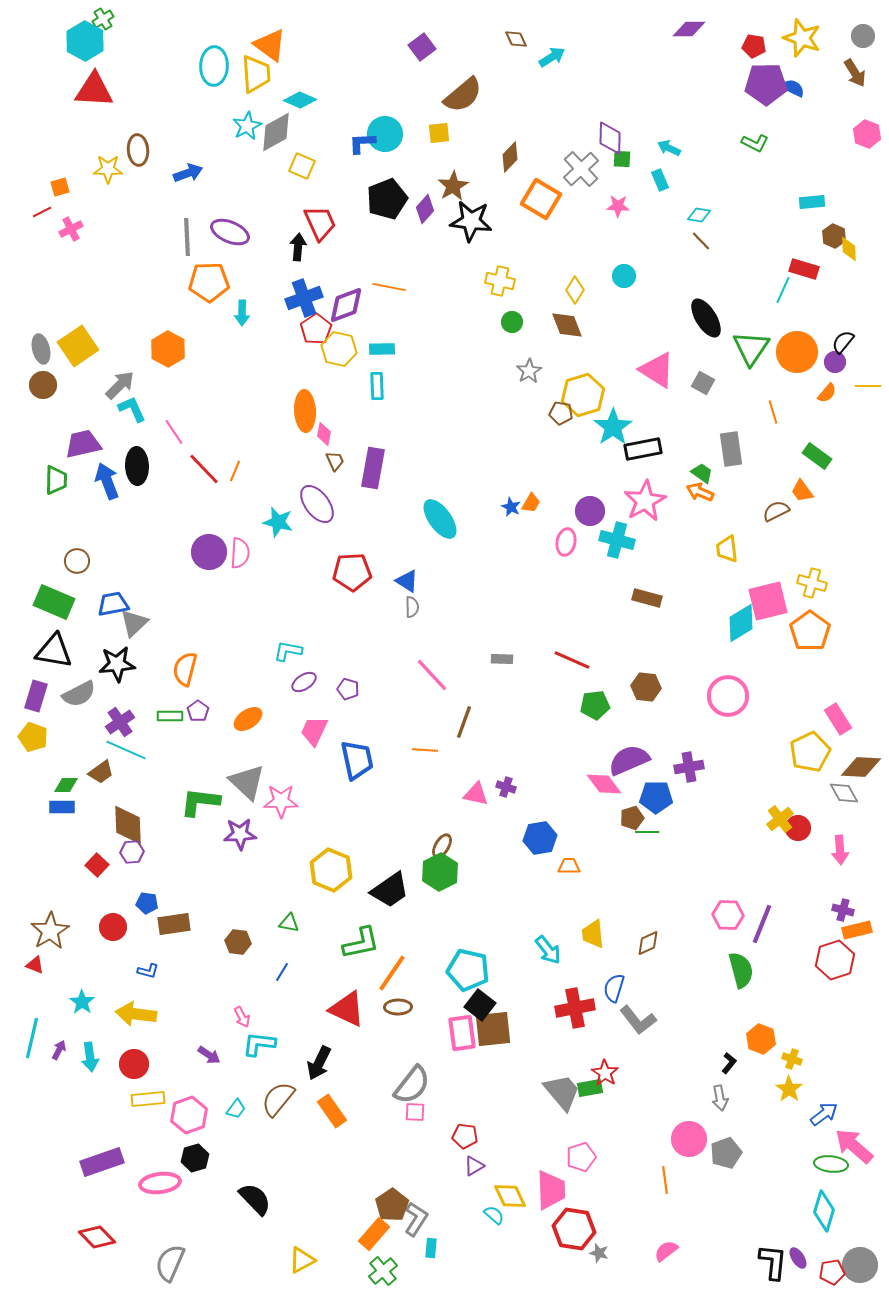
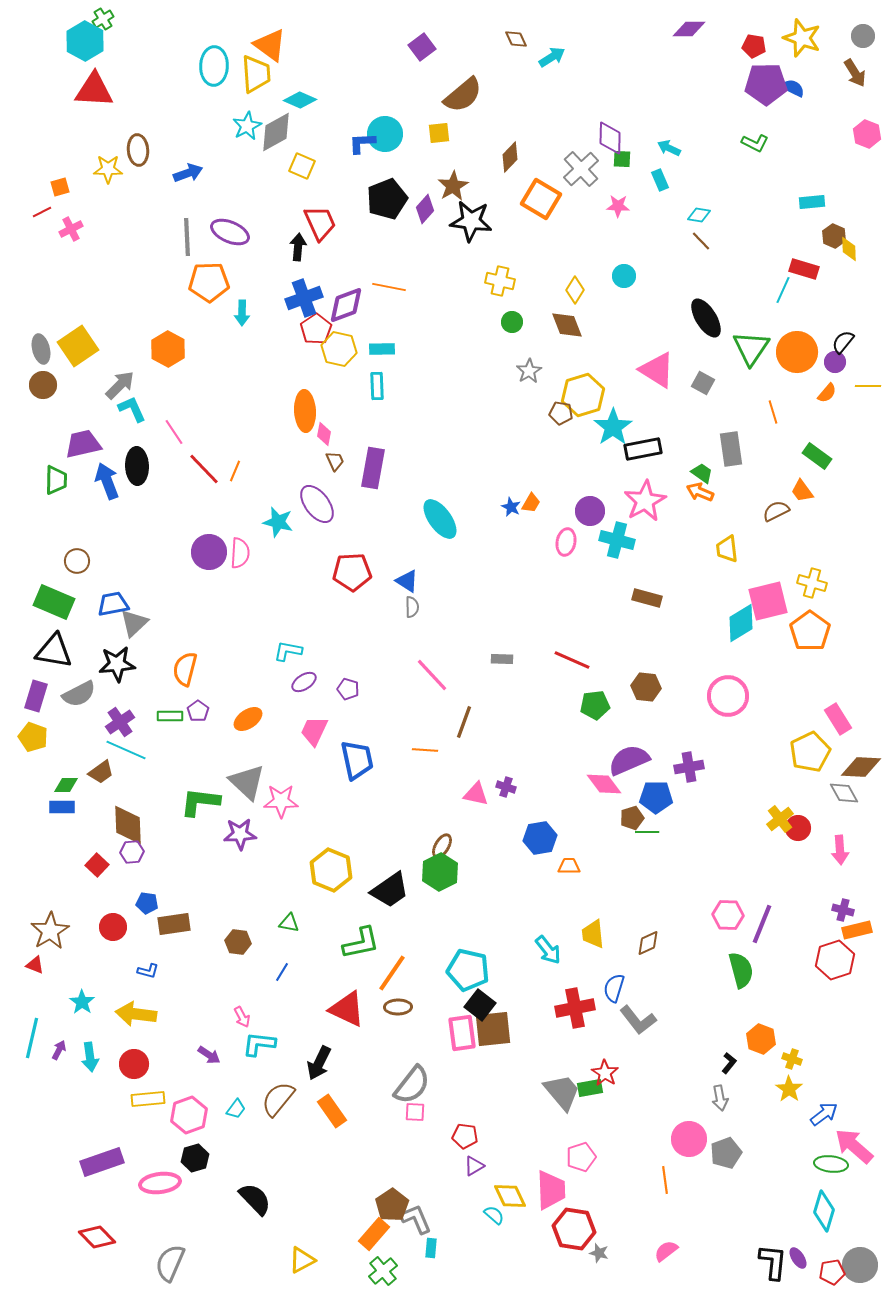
gray L-shape at (416, 1219): rotated 56 degrees counterclockwise
